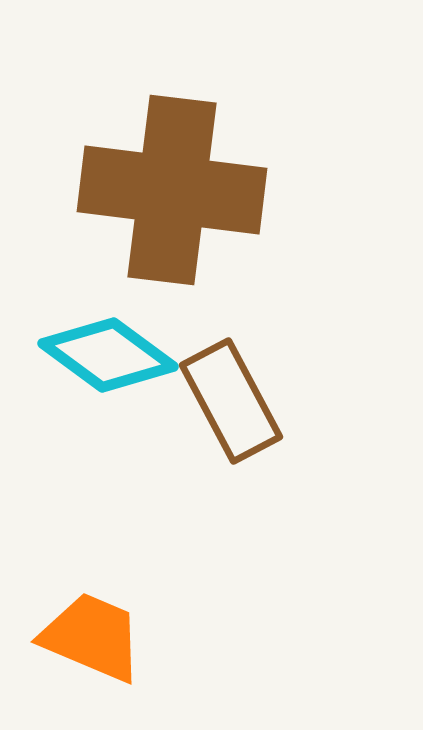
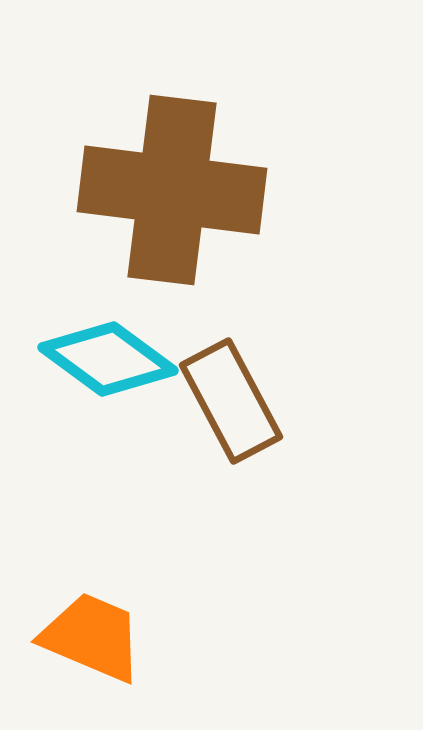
cyan diamond: moved 4 px down
